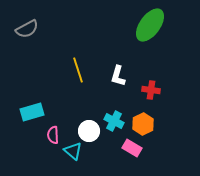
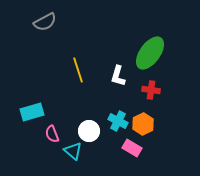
green ellipse: moved 28 px down
gray semicircle: moved 18 px right, 7 px up
cyan cross: moved 4 px right
pink semicircle: moved 1 px left, 1 px up; rotated 18 degrees counterclockwise
